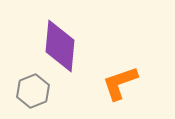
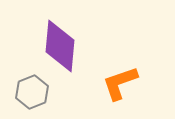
gray hexagon: moved 1 px left, 1 px down
